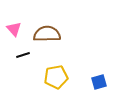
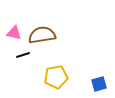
pink triangle: moved 4 px down; rotated 35 degrees counterclockwise
brown semicircle: moved 5 px left, 1 px down; rotated 8 degrees counterclockwise
blue square: moved 2 px down
